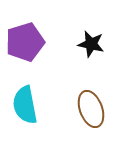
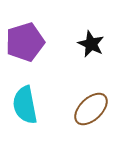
black star: rotated 12 degrees clockwise
brown ellipse: rotated 66 degrees clockwise
